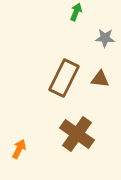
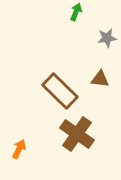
gray star: moved 2 px right; rotated 12 degrees counterclockwise
brown rectangle: moved 4 px left, 13 px down; rotated 72 degrees counterclockwise
